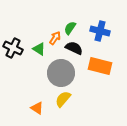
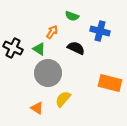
green semicircle: moved 2 px right, 12 px up; rotated 104 degrees counterclockwise
orange arrow: moved 3 px left, 6 px up
black semicircle: moved 2 px right
orange rectangle: moved 10 px right, 17 px down
gray circle: moved 13 px left
